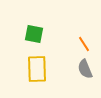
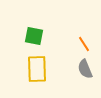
green square: moved 2 px down
